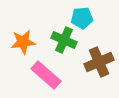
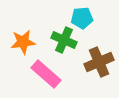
pink rectangle: moved 1 px up
